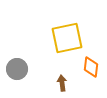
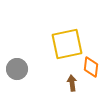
yellow square: moved 6 px down
brown arrow: moved 10 px right
